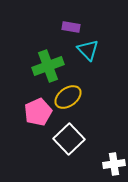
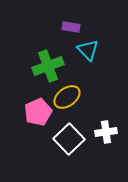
yellow ellipse: moved 1 px left
white cross: moved 8 px left, 32 px up
